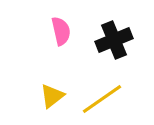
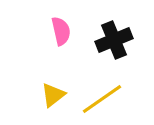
yellow triangle: moved 1 px right, 1 px up
